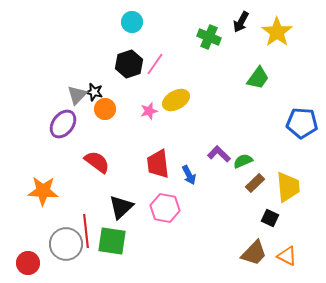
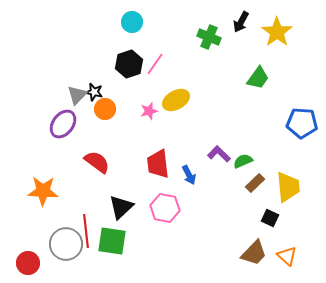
orange triangle: rotated 15 degrees clockwise
